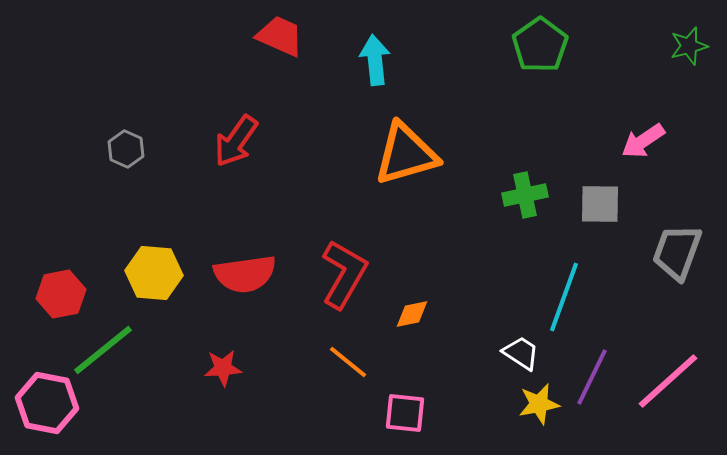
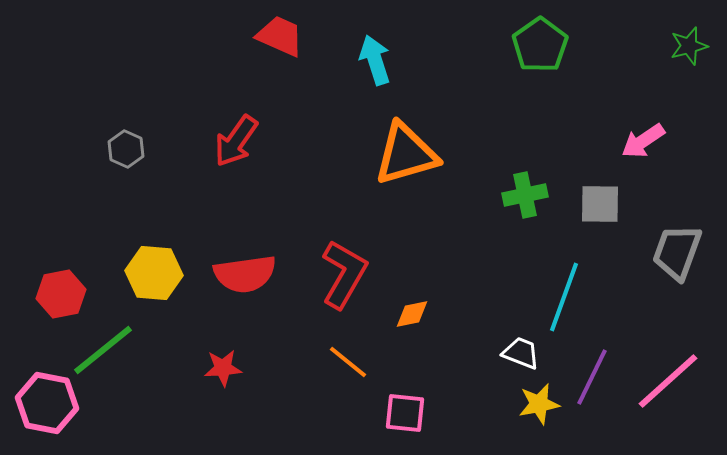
cyan arrow: rotated 12 degrees counterclockwise
white trapezoid: rotated 12 degrees counterclockwise
